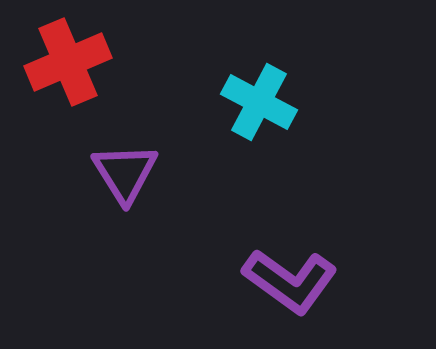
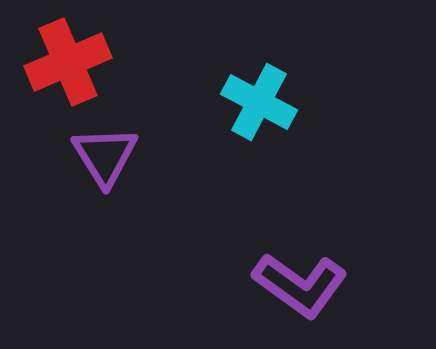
purple triangle: moved 20 px left, 17 px up
purple L-shape: moved 10 px right, 4 px down
